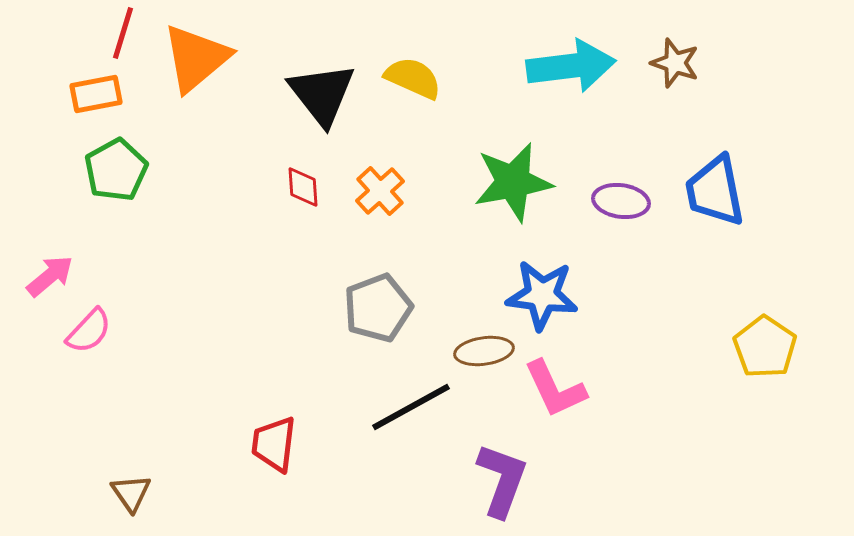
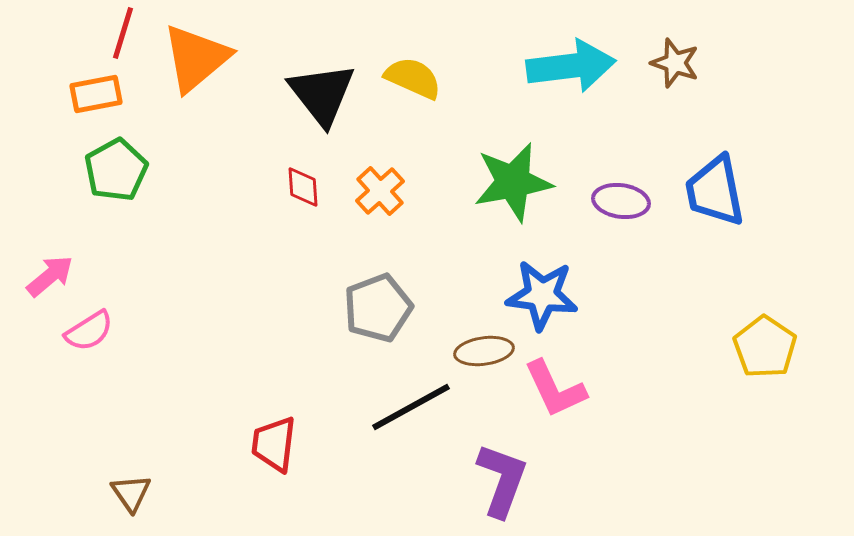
pink semicircle: rotated 15 degrees clockwise
